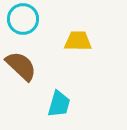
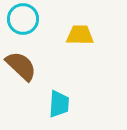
yellow trapezoid: moved 2 px right, 6 px up
cyan trapezoid: rotated 12 degrees counterclockwise
